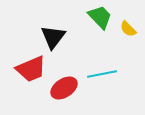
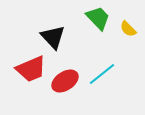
green trapezoid: moved 2 px left, 1 px down
black triangle: rotated 20 degrees counterclockwise
cyan line: rotated 28 degrees counterclockwise
red ellipse: moved 1 px right, 7 px up
